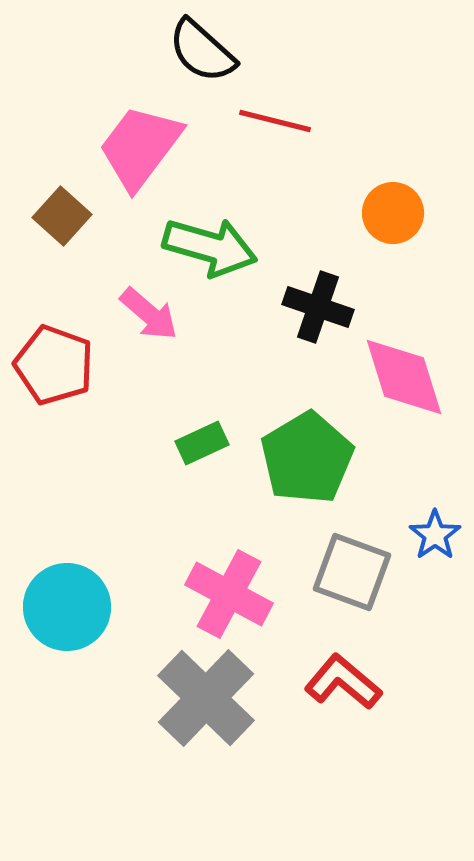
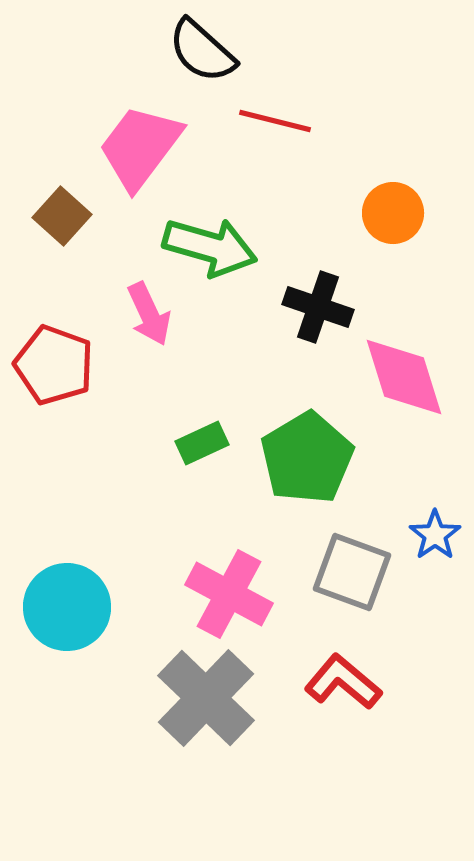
pink arrow: rotated 24 degrees clockwise
